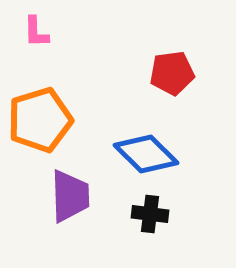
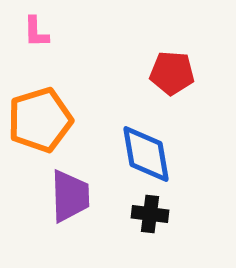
red pentagon: rotated 12 degrees clockwise
blue diamond: rotated 36 degrees clockwise
